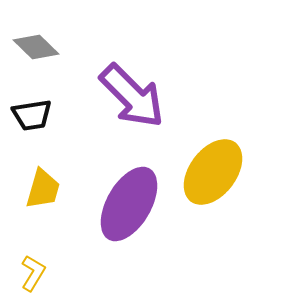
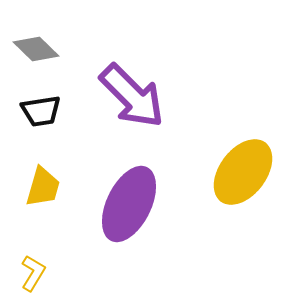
gray diamond: moved 2 px down
black trapezoid: moved 9 px right, 4 px up
yellow ellipse: moved 30 px right
yellow trapezoid: moved 2 px up
purple ellipse: rotated 4 degrees counterclockwise
